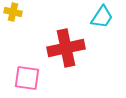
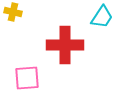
red cross: moved 1 px left, 3 px up; rotated 12 degrees clockwise
pink square: rotated 12 degrees counterclockwise
